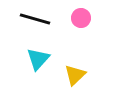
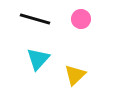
pink circle: moved 1 px down
